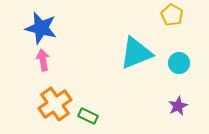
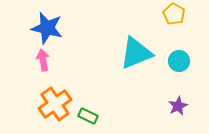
yellow pentagon: moved 2 px right, 1 px up
blue star: moved 6 px right
cyan circle: moved 2 px up
